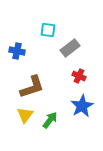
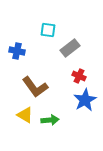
brown L-shape: moved 3 px right; rotated 72 degrees clockwise
blue star: moved 3 px right, 6 px up
yellow triangle: rotated 36 degrees counterclockwise
green arrow: rotated 48 degrees clockwise
